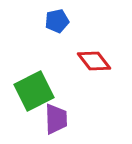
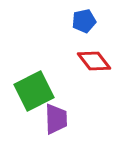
blue pentagon: moved 27 px right
